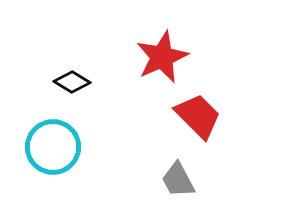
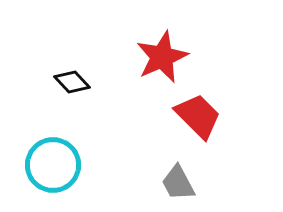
black diamond: rotated 15 degrees clockwise
cyan circle: moved 18 px down
gray trapezoid: moved 3 px down
